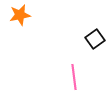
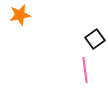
pink line: moved 11 px right, 7 px up
